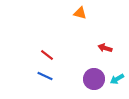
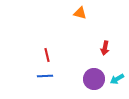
red arrow: rotated 96 degrees counterclockwise
red line: rotated 40 degrees clockwise
blue line: rotated 28 degrees counterclockwise
